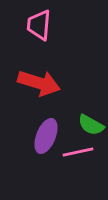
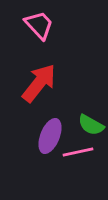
pink trapezoid: rotated 132 degrees clockwise
red arrow: rotated 69 degrees counterclockwise
purple ellipse: moved 4 px right
